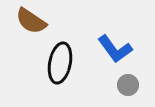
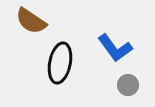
blue L-shape: moved 1 px up
